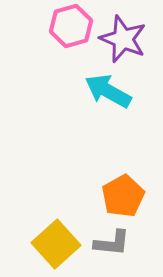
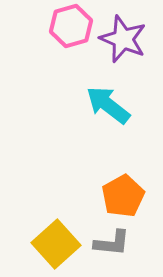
cyan arrow: moved 14 px down; rotated 9 degrees clockwise
